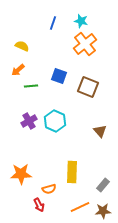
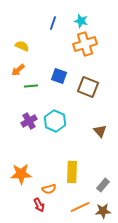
orange cross: rotated 20 degrees clockwise
